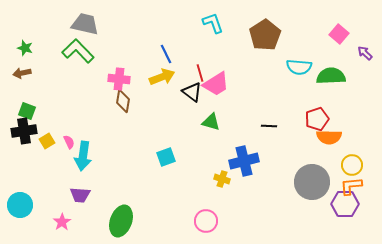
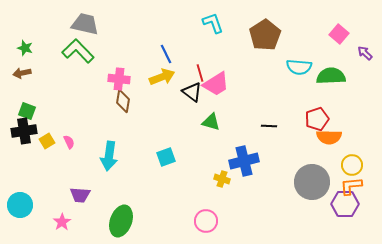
cyan arrow: moved 26 px right
